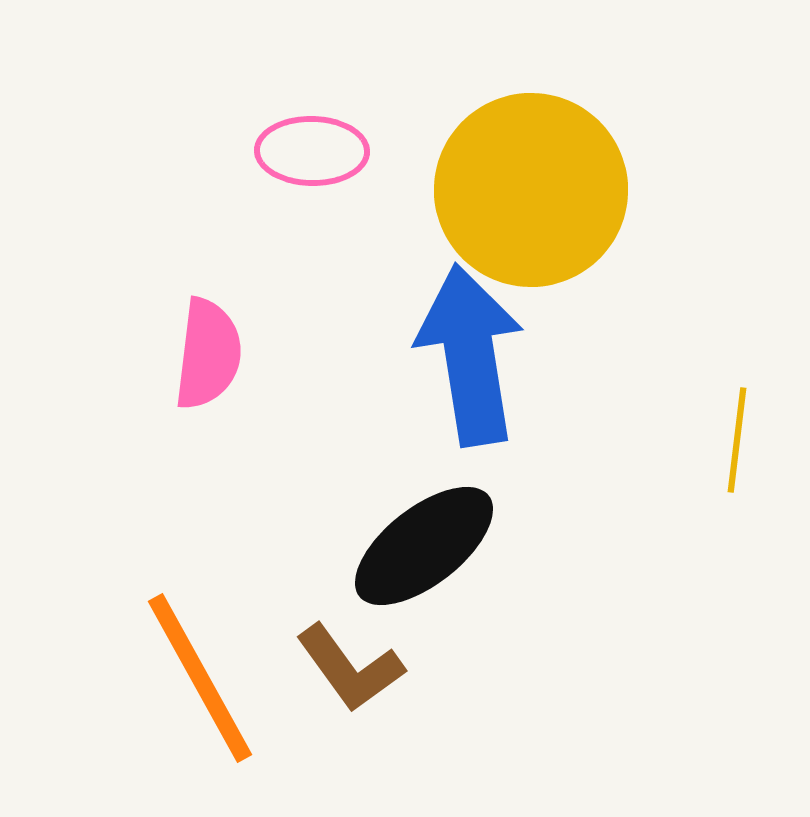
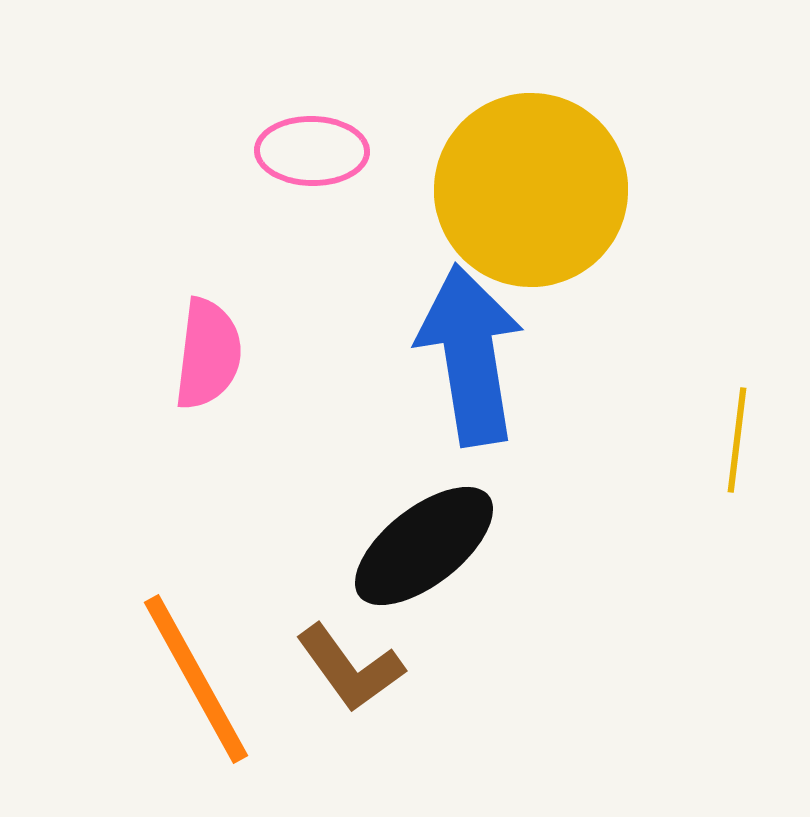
orange line: moved 4 px left, 1 px down
